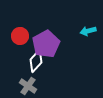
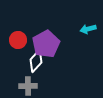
cyan arrow: moved 2 px up
red circle: moved 2 px left, 4 px down
gray cross: rotated 36 degrees counterclockwise
